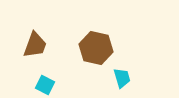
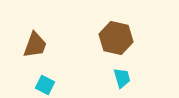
brown hexagon: moved 20 px right, 10 px up
